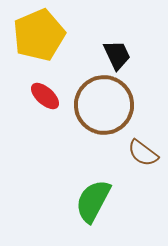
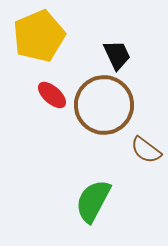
yellow pentagon: moved 1 px down
red ellipse: moved 7 px right, 1 px up
brown semicircle: moved 3 px right, 3 px up
